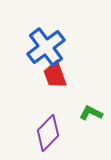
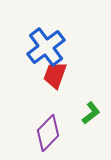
red trapezoid: rotated 40 degrees clockwise
green L-shape: rotated 115 degrees clockwise
